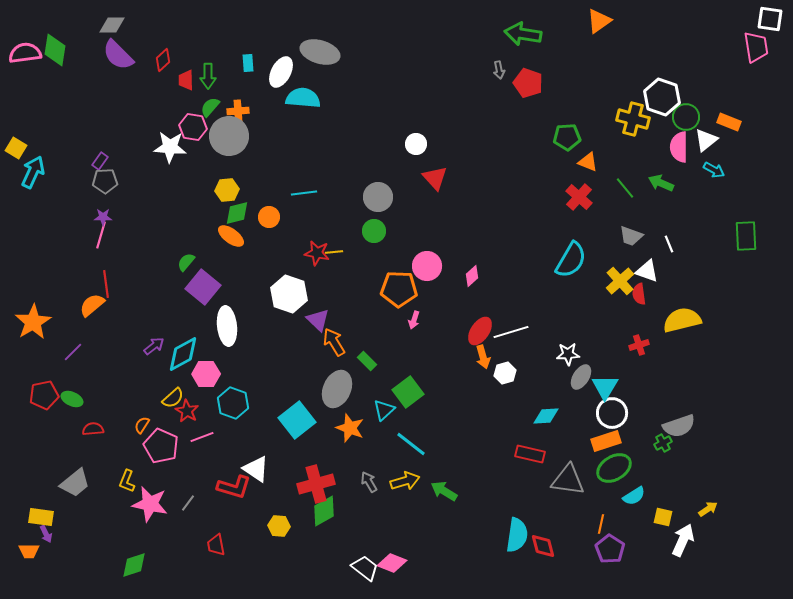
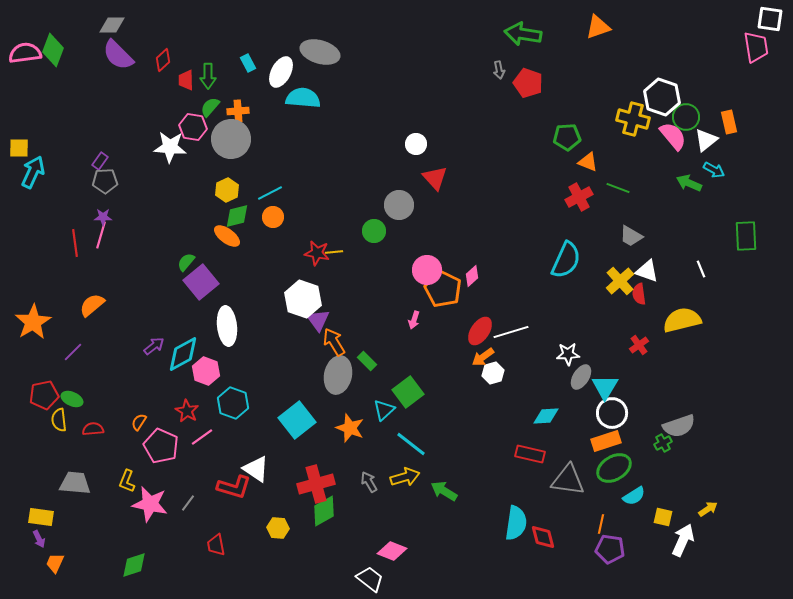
orange triangle at (599, 21): moved 1 px left, 6 px down; rotated 16 degrees clockwise
green diamond at (55, 50): moved 2 px left; rotated 12 degrees clockwise
cyan rectangle at (248, 63): rotated 24 degrees counterclockwise
orange rectangle at (729, 122): rotated 55 degrees clockwise
gray circle at (229, 136): moved 2 px right, 3 px down
pink semicircle at (679, 147): moved 6 px left, 11 px up; rotated 140 degrees clockwise
yellow square at (16, 148): moved 3 px right; rotated 30 degrees counterclockwise
green arrow at (661, 183): moved 28 px right
green line at (625, 188): moved 7 px left; rotated 30 degrees counterclockwise
yellow hexagon at (227, 190): rotated 20 degrees counterclockwise
cyan line at (304, 193): moved 34 px left; rotated 20 degrees counterclockwise
gray circle at (378, 197): moved 21 px right, 8 px down
red cross at (579, 197): rotated 20 degrees clockwise
green diamond at (237, 213): moved 3 px down
orange circle at (269, 217): moved 4 px right
orange ellipse at (231, 236): moved 4 px left
gray trapezoid at (631, 236): rotated 10 degrees clockwise
white line at (669, 244): moved 32 px right, 25 px down
cyan semicircle at (571, 260): moved 5 px left; rotated 6 degrees counterclockwise
pink circle at (427, 266): moved 4 px down
red line at (106, 284): moved 31 px left, 41 px up
purple square at (203, 287): moved 2 px left, 5 px up; rotated 12 degrees clockwise
orange pentagon at (399, 289): moved 44 px right; rotated 24 degrees clockwise
white hexagon at (289, 294): moved 14 px right, 5 px down
purple triangle at (318, 320): rotated 10 degrees clockwise
red cross at (639, 345): rotated 18 degrees counterclockwise
orange arrow at (483, 357): rotated 70 degrees clockwise
white hexagon at (505, 373): moved 12 px left
pink hexagon at (206, 374): moved 3 px up; rotated 20 degrees clockwise
gray ellipse at (337, 389): moved 1 px right, 14 px up; rotated 12 degrees counterclockwise
yellow semicircle at (173, 398): moved 114 px left, 22 px down; rotated 125 degrees clockwise
orange semicircle at (142, 425): moved 3 px left, 3 px up
pink line at (202, 437): rotated 15 degrees counterclockwise
yellow arrow at (405, 481): moved 4 px up
gray trapezoid at (75, 483): rotated 136 degrees counterclockwise
yellow hexagon at (279, 526): moved 1 px left, 2 px down
purple arrow at (46, 534): moved 7 px left, 5 px down
cyan semicircle at (517, 535): moved 1 px left, 12 px up
red diamond at (543, 546): moved 9 px up
purple pentagon at (610, 549): rotated 24 degrees counterclockwise
orange trapezoid at (29, 551): moved 26 px right, 12 px down; rotated 115 degrees clockwise
pink diamond at (392, 563): moved 12 px up
white trapezoid at (365, 568): moved 5 px right, 11 px down
